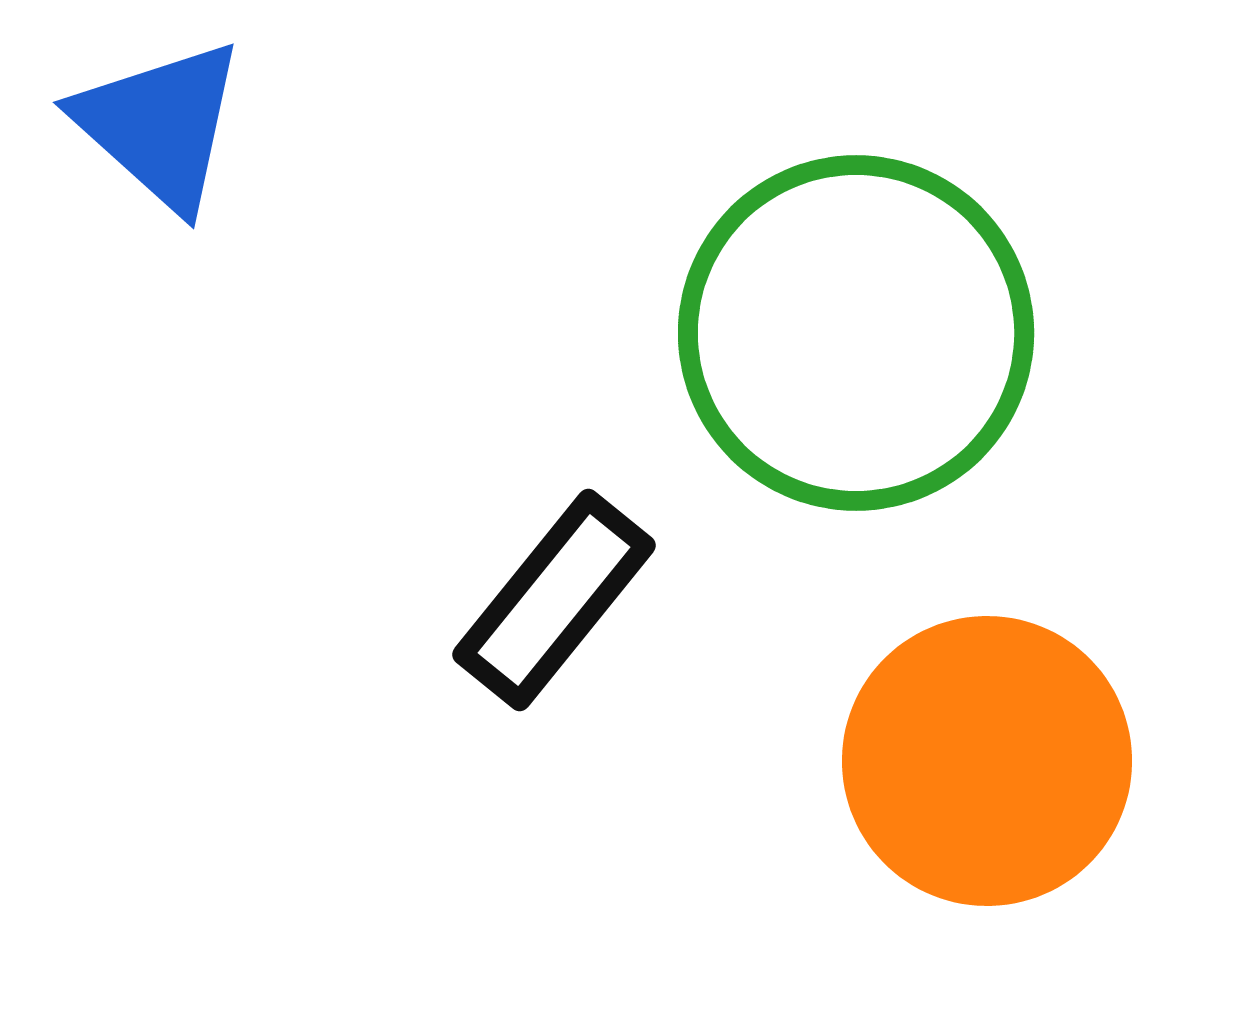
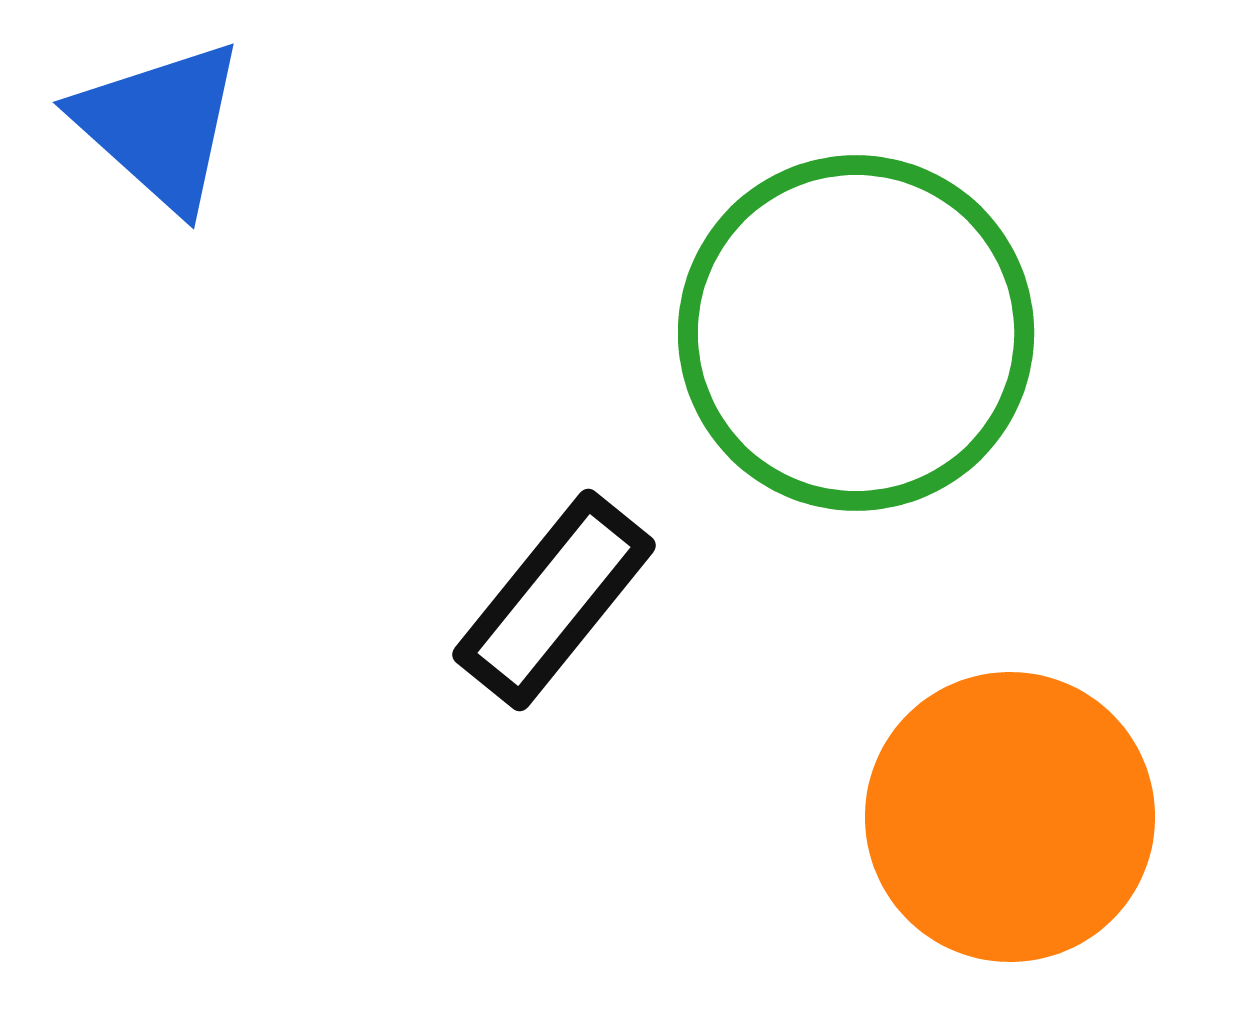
orange circle: moved 23 px right, 56 px down
